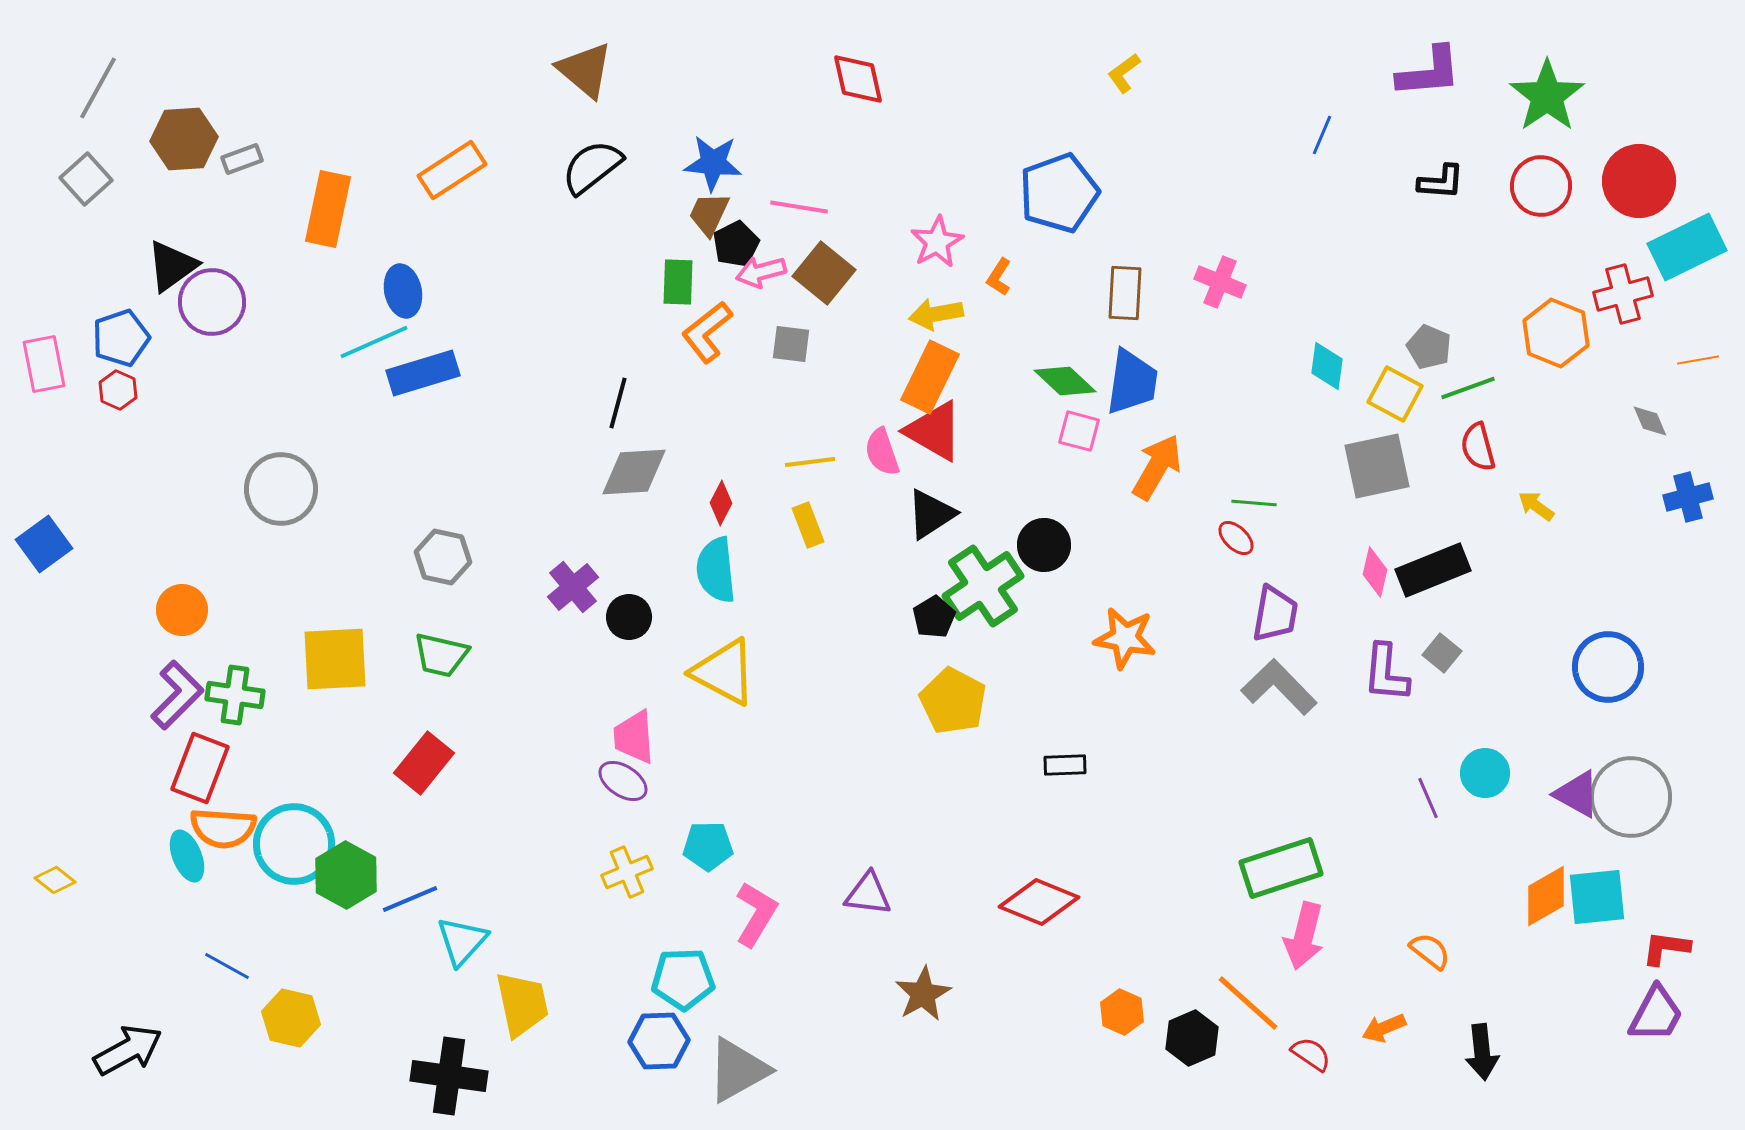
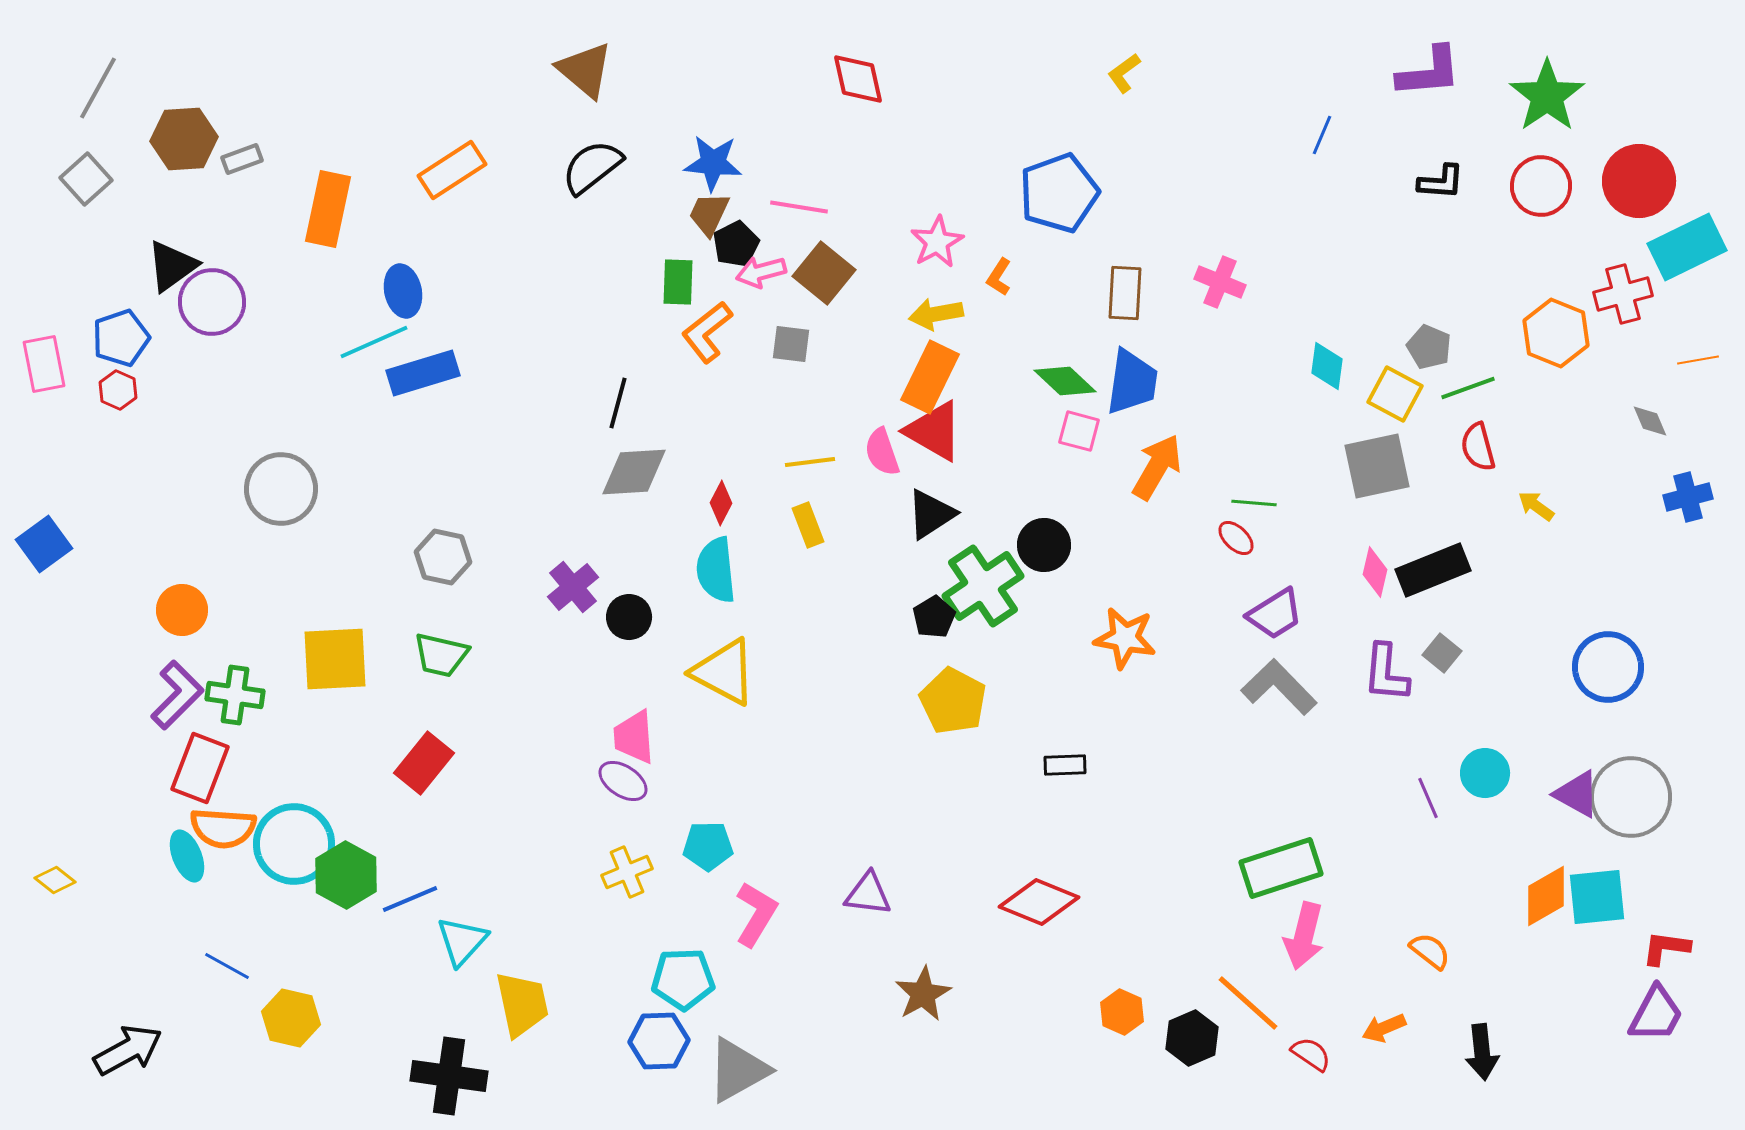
purple trapezoid at (1275, 614): rotated 48 degrees clockwise
